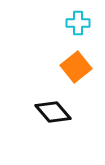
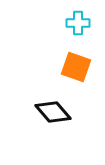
orange square: rotated 32 degrees counterclockwise
